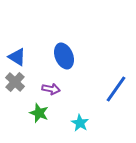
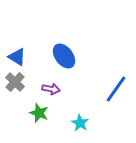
blue ellipse: rotated 15 degrees counterclockwise
